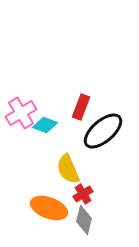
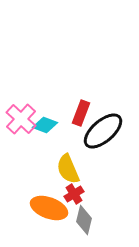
red rectangle: moved 6 px down
pink cross: moved 6 px down; rotated 16 degrees counterclockwise
red cross: moved 9 px left
